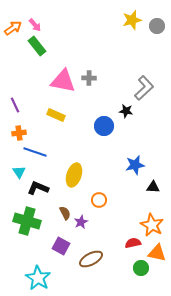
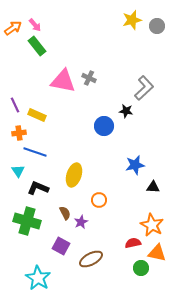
gray cross: rotated 24 degrees clockwise
yellow rectangle: moved 19 px left
cyan triangle: moved 1 px left, 1 px up
